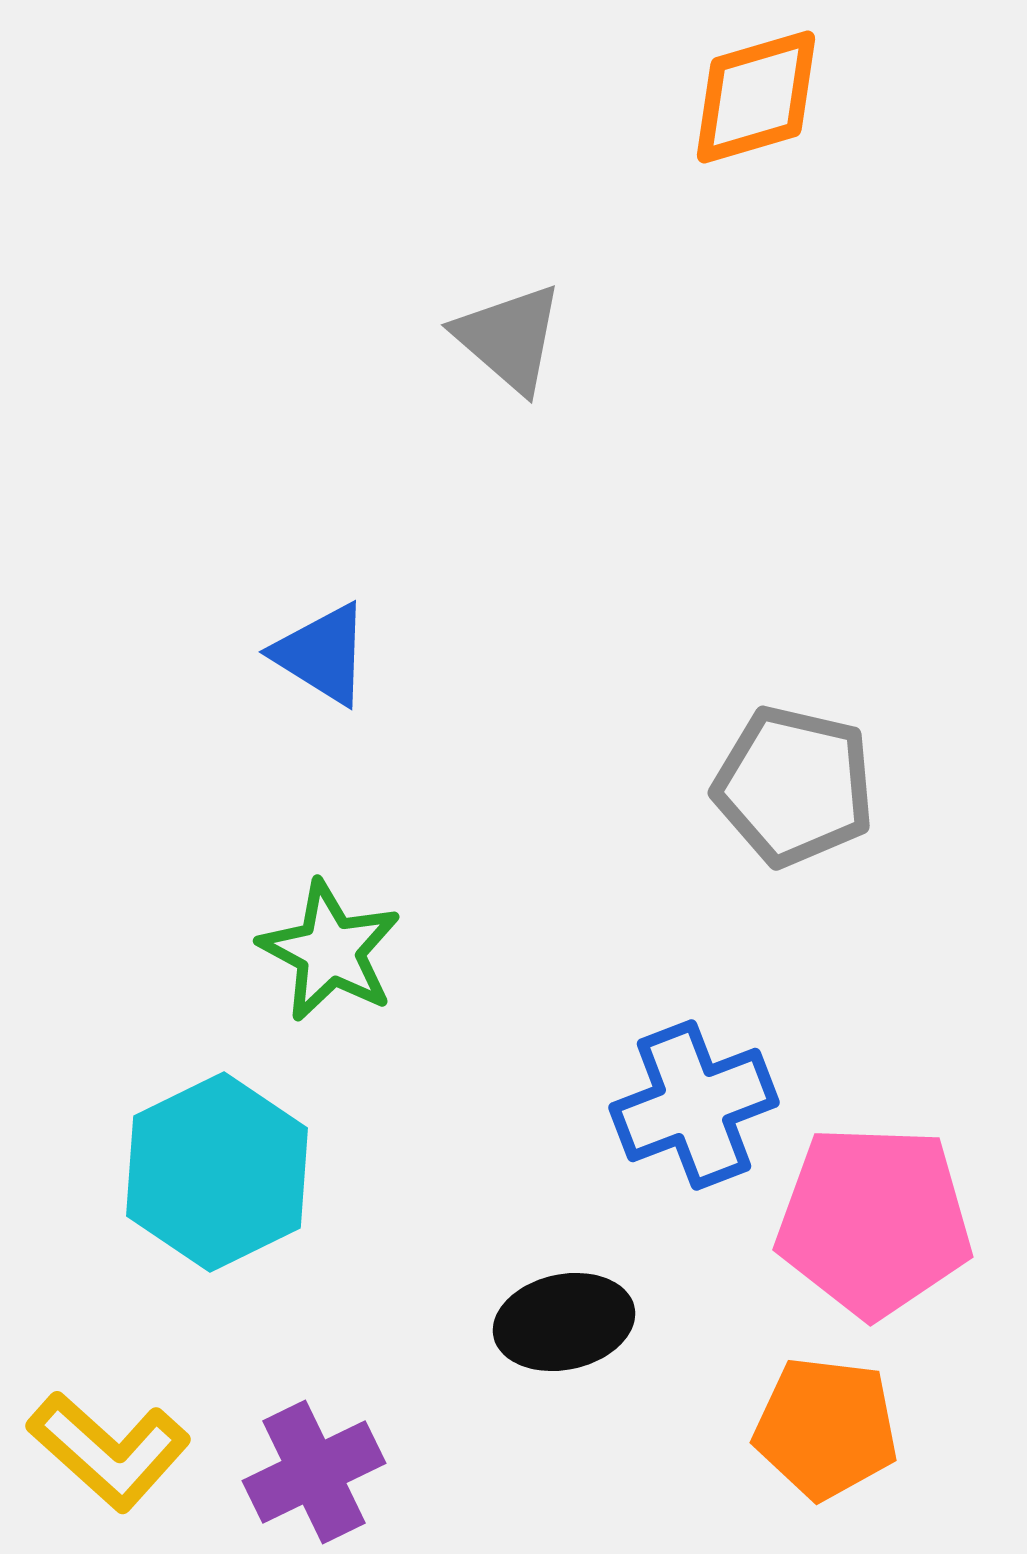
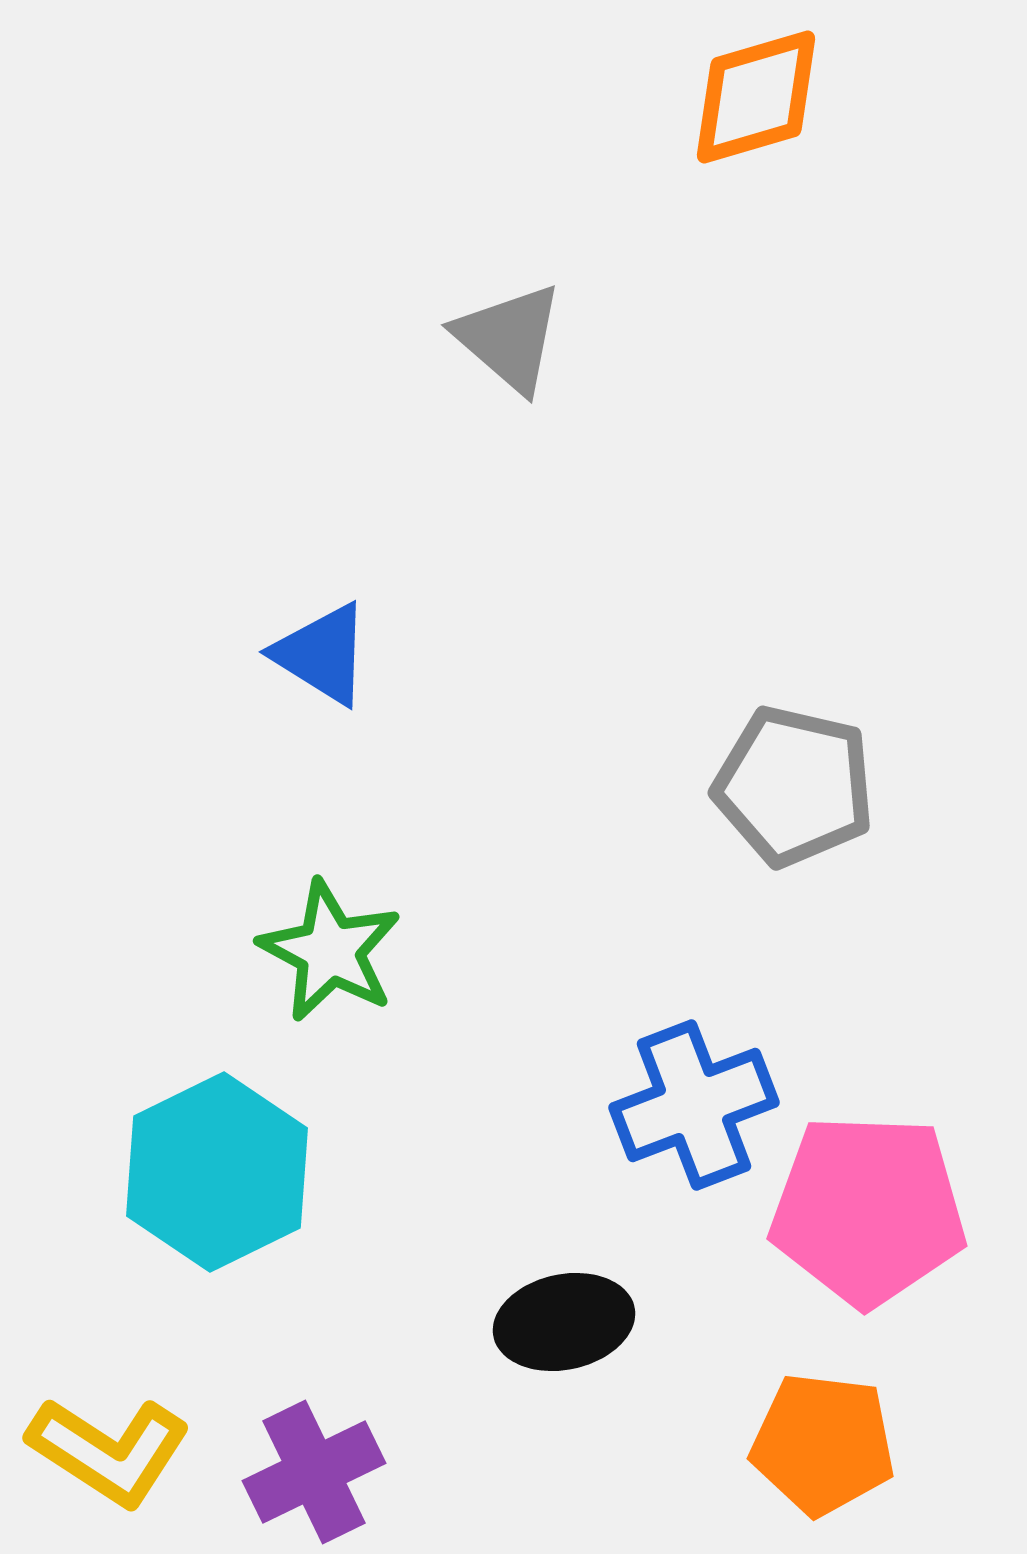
pink pentagon: moved 6 px left, 11 px up
orange pentagon: moved 3 px left, 16 px down
yellow L-shape: rotated 9 degrees counterclockwise
